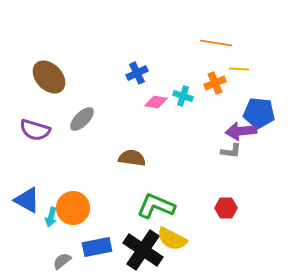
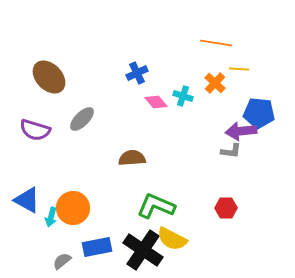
orange cross: rotated 25 degrees counterclockwise
pink diamond: rotated 40 degrees clockwise
brown semicircle: rotated 12 degrees counterclockwise
